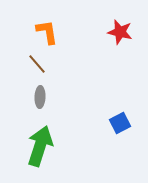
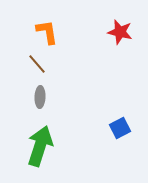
blue square: moved 5 px down
